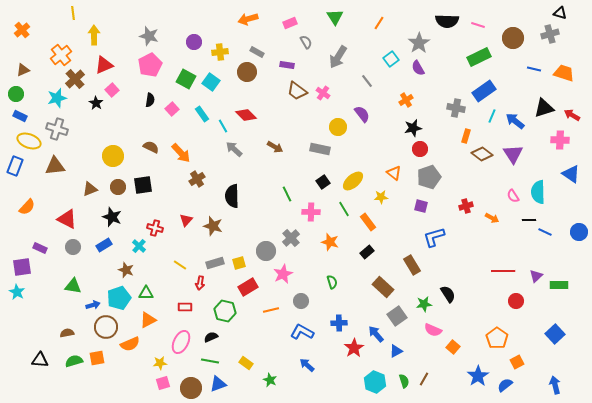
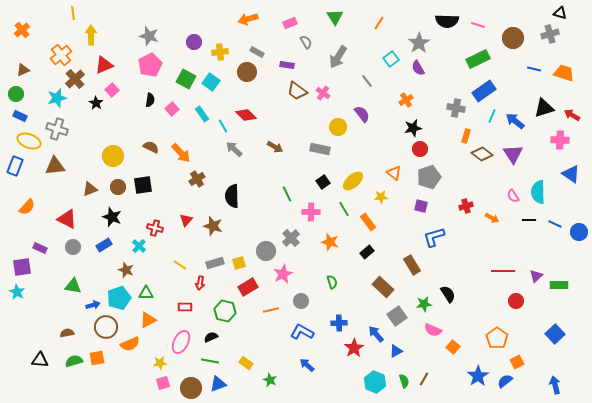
yellow arrow at (94, 35): moved 3 px left
green rectangle at (479, 57): moved 1 px left, 2 px down
blue line at (545, 232): moved 10 px right, 8 px up
blue semicircle at (505, 385): moved 4 px up
